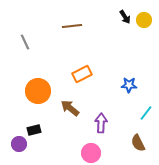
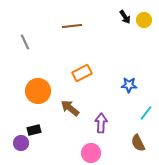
orange rectangle: moved 1 px up
purple circle: moved 2 px right, 1 px up
